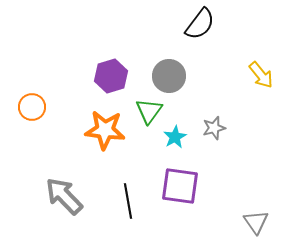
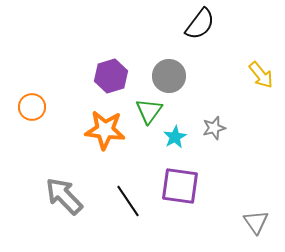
black line: rotated 24 degrees counterclockwise
